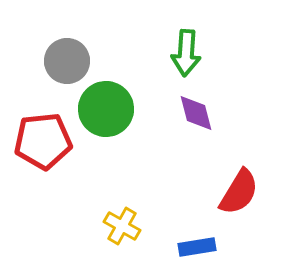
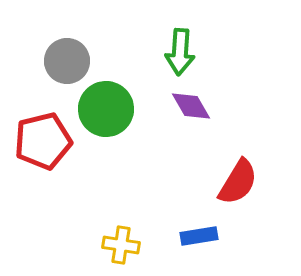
green arrow: moved 6 px left, 1 px up
purple diamond: moved 5 px left, 7 px up; rotated 15 degrees counterclockwise
red pentagon: rotated 8 degrees counterclockwise
red semicircle: moved 1 px left, 10 px up
yellow cross: moved 1 px left, 19 px down; rotated 21 degrees counterclockwise
blue rectangle: moved 2 px right, 11 px up
